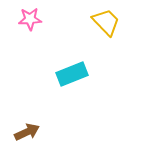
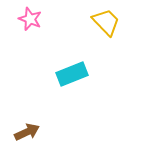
pink star: rotated 25 degrees clockwise
